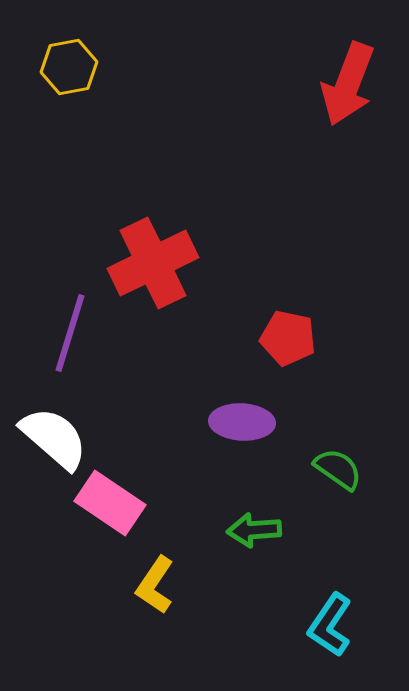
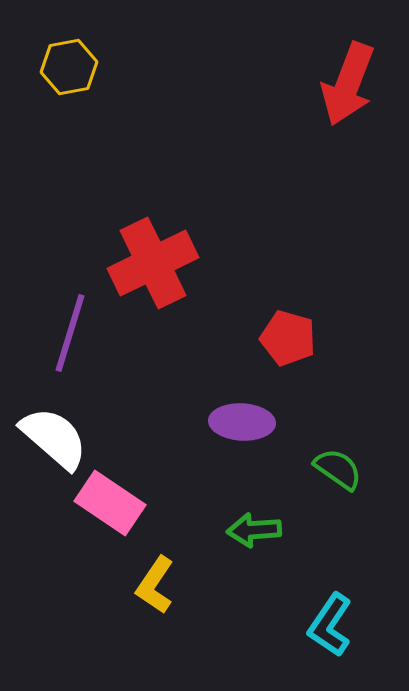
red pentagon: rotated 4 degrees clockwise
